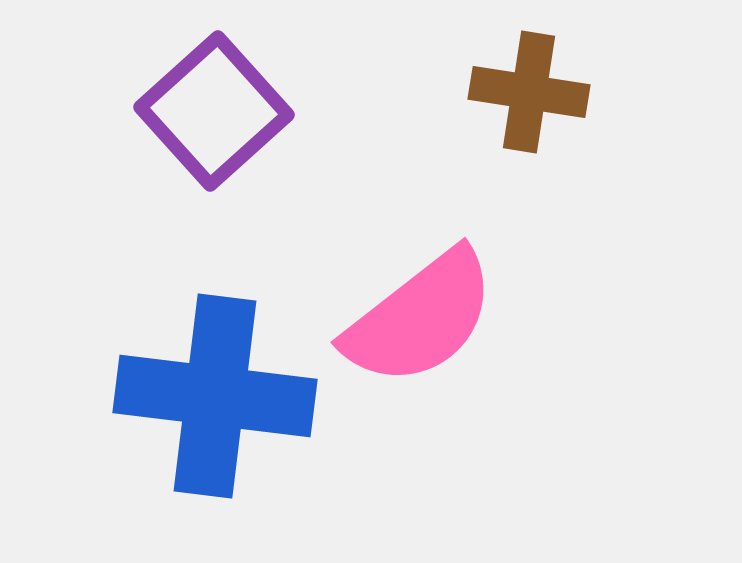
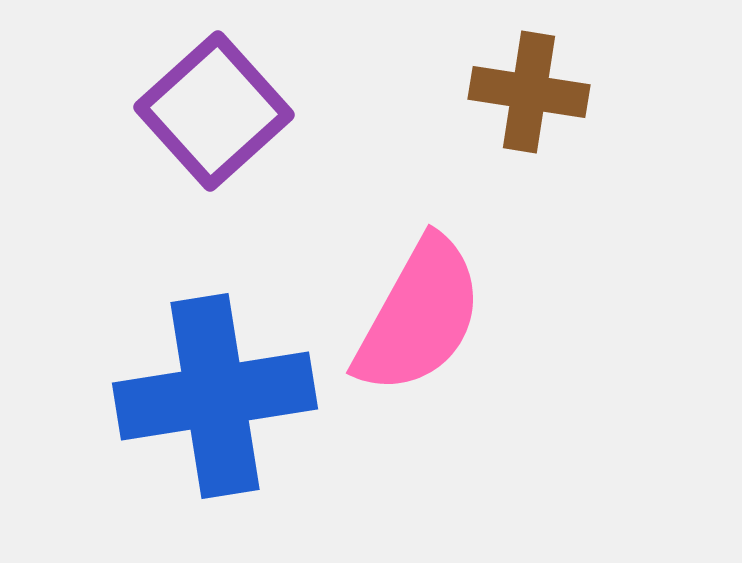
pink semicircle: moved 1 px left, 2 px up; rotated 23 degrees counterclockwise
blue cross: rotated 16 degrees counterclockwise
